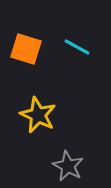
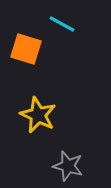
cyan line: moved 15 px left, 23 px up
gray star: rotated 12 degrees counterclockwise
